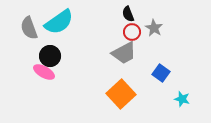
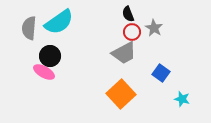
gray semicircle: rotated 25 degrees clockwise
